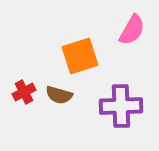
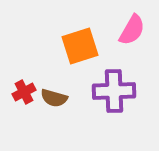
orange square: moved 10 px up
brown semicircle: moved 5 px left, 3 px down
purple cross: moved 7 px left, 15 px up
